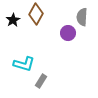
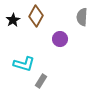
brown diamond: moved 2 px down
purple circle: moved 8 px left, 6 px down
